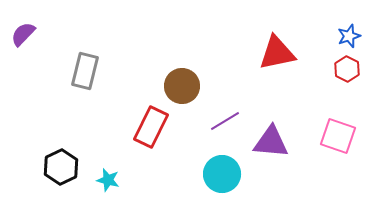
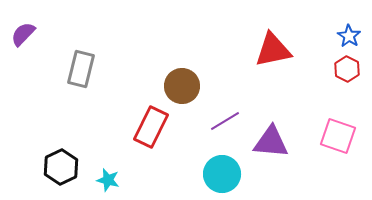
blue star: rotated 20 degrees counterclockwise
red triangle: moved 4 px left, 3 px up
gray rectangle: moved 4 px left, 2 px up
